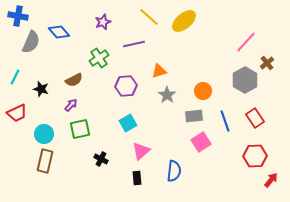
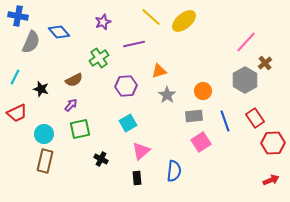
yellow line: moved 2 px right
brown cross: moved 2 px left
red hexagon: moved 18 px right, 13 px up
red arrow: rotated 28 degrees clockwise
